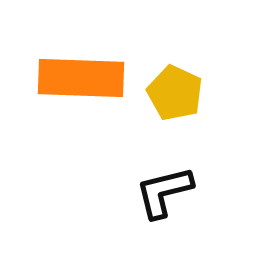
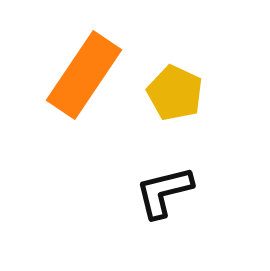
orange rectangle: moved 3 px right, 3 px up; rotated 58 degrees counterclockwise
